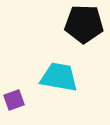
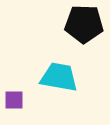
purple square: rotated 20 degrees clockwise
